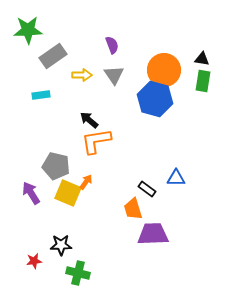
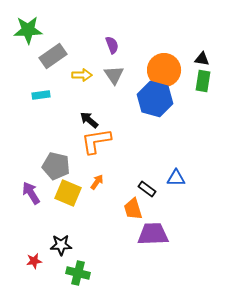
orange arrow: moved 11 px right
